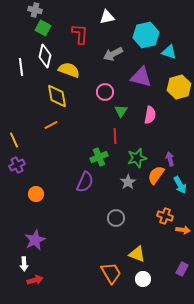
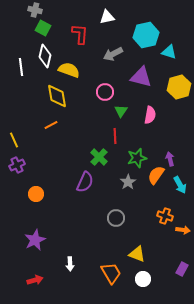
green cross: rotated 24 degrees counterclockwise
white arrow: moved 46 px right
